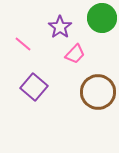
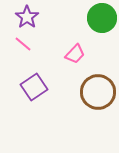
purple star: moved 33 px left, 10 px up
purple square: rotated 16 degrees clockwise
